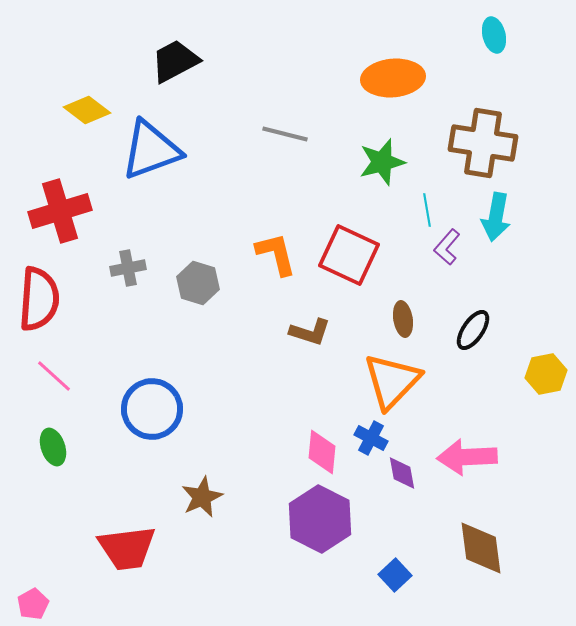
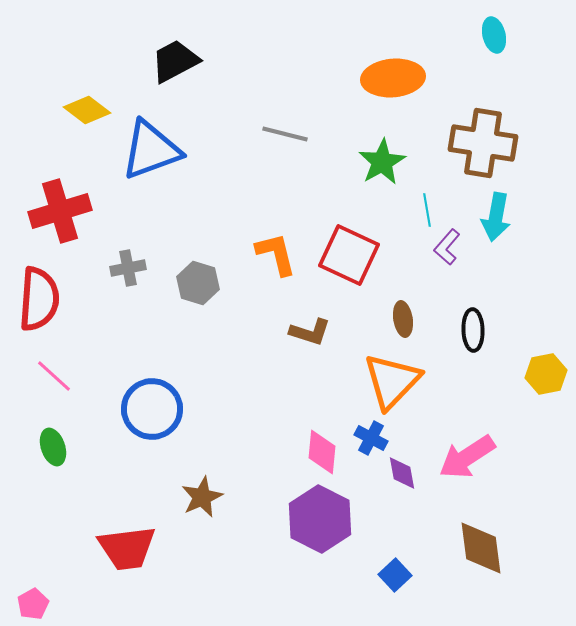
green star: rotated 15 degrees counterclockwise
black ellipse: rotated 36 degrees counterclockwise
pink arrow: rotated 30 degrees counterclockwise
